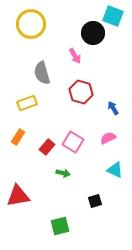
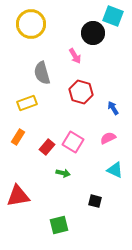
black square: rotated 32 degrees clockwise
green square: moved 1 px left, 1 px up
